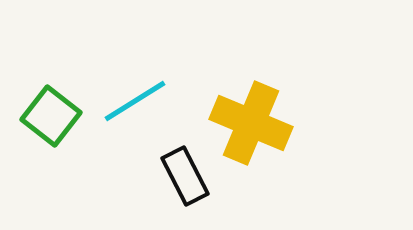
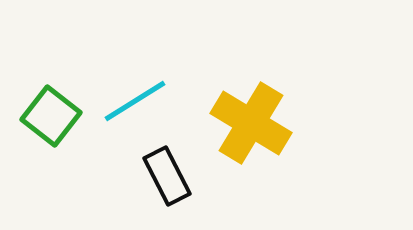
yellow cross: rotated 8 degrees clockwise
black rectangle: moved 18 px left
